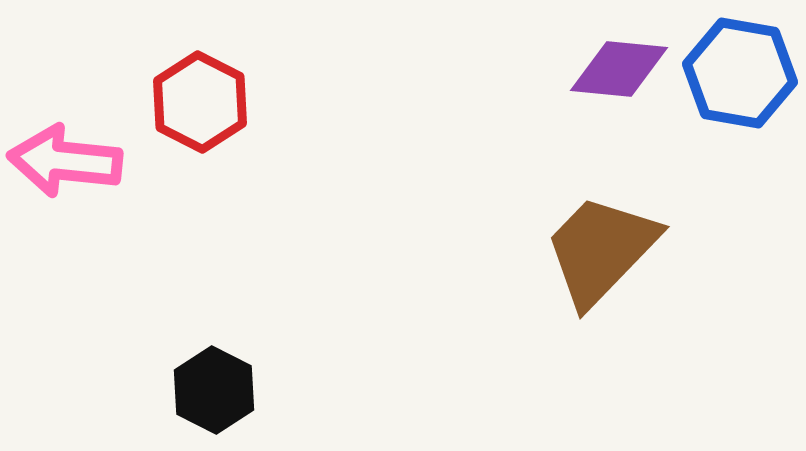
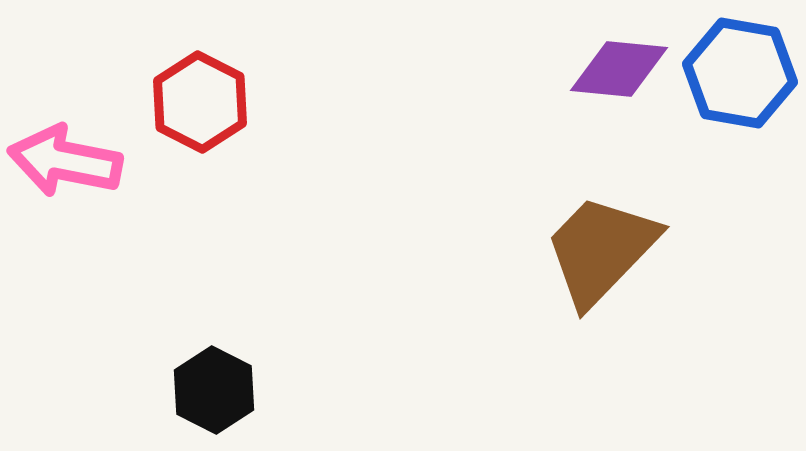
pink arrow: rotated 5 degrees clockwise
